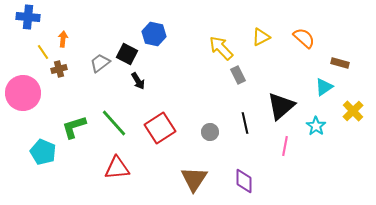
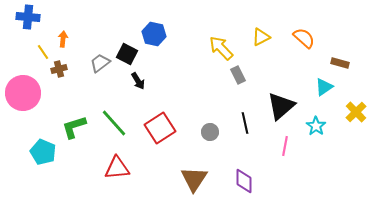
yellow cross: moved 3 px right, 1 px down
